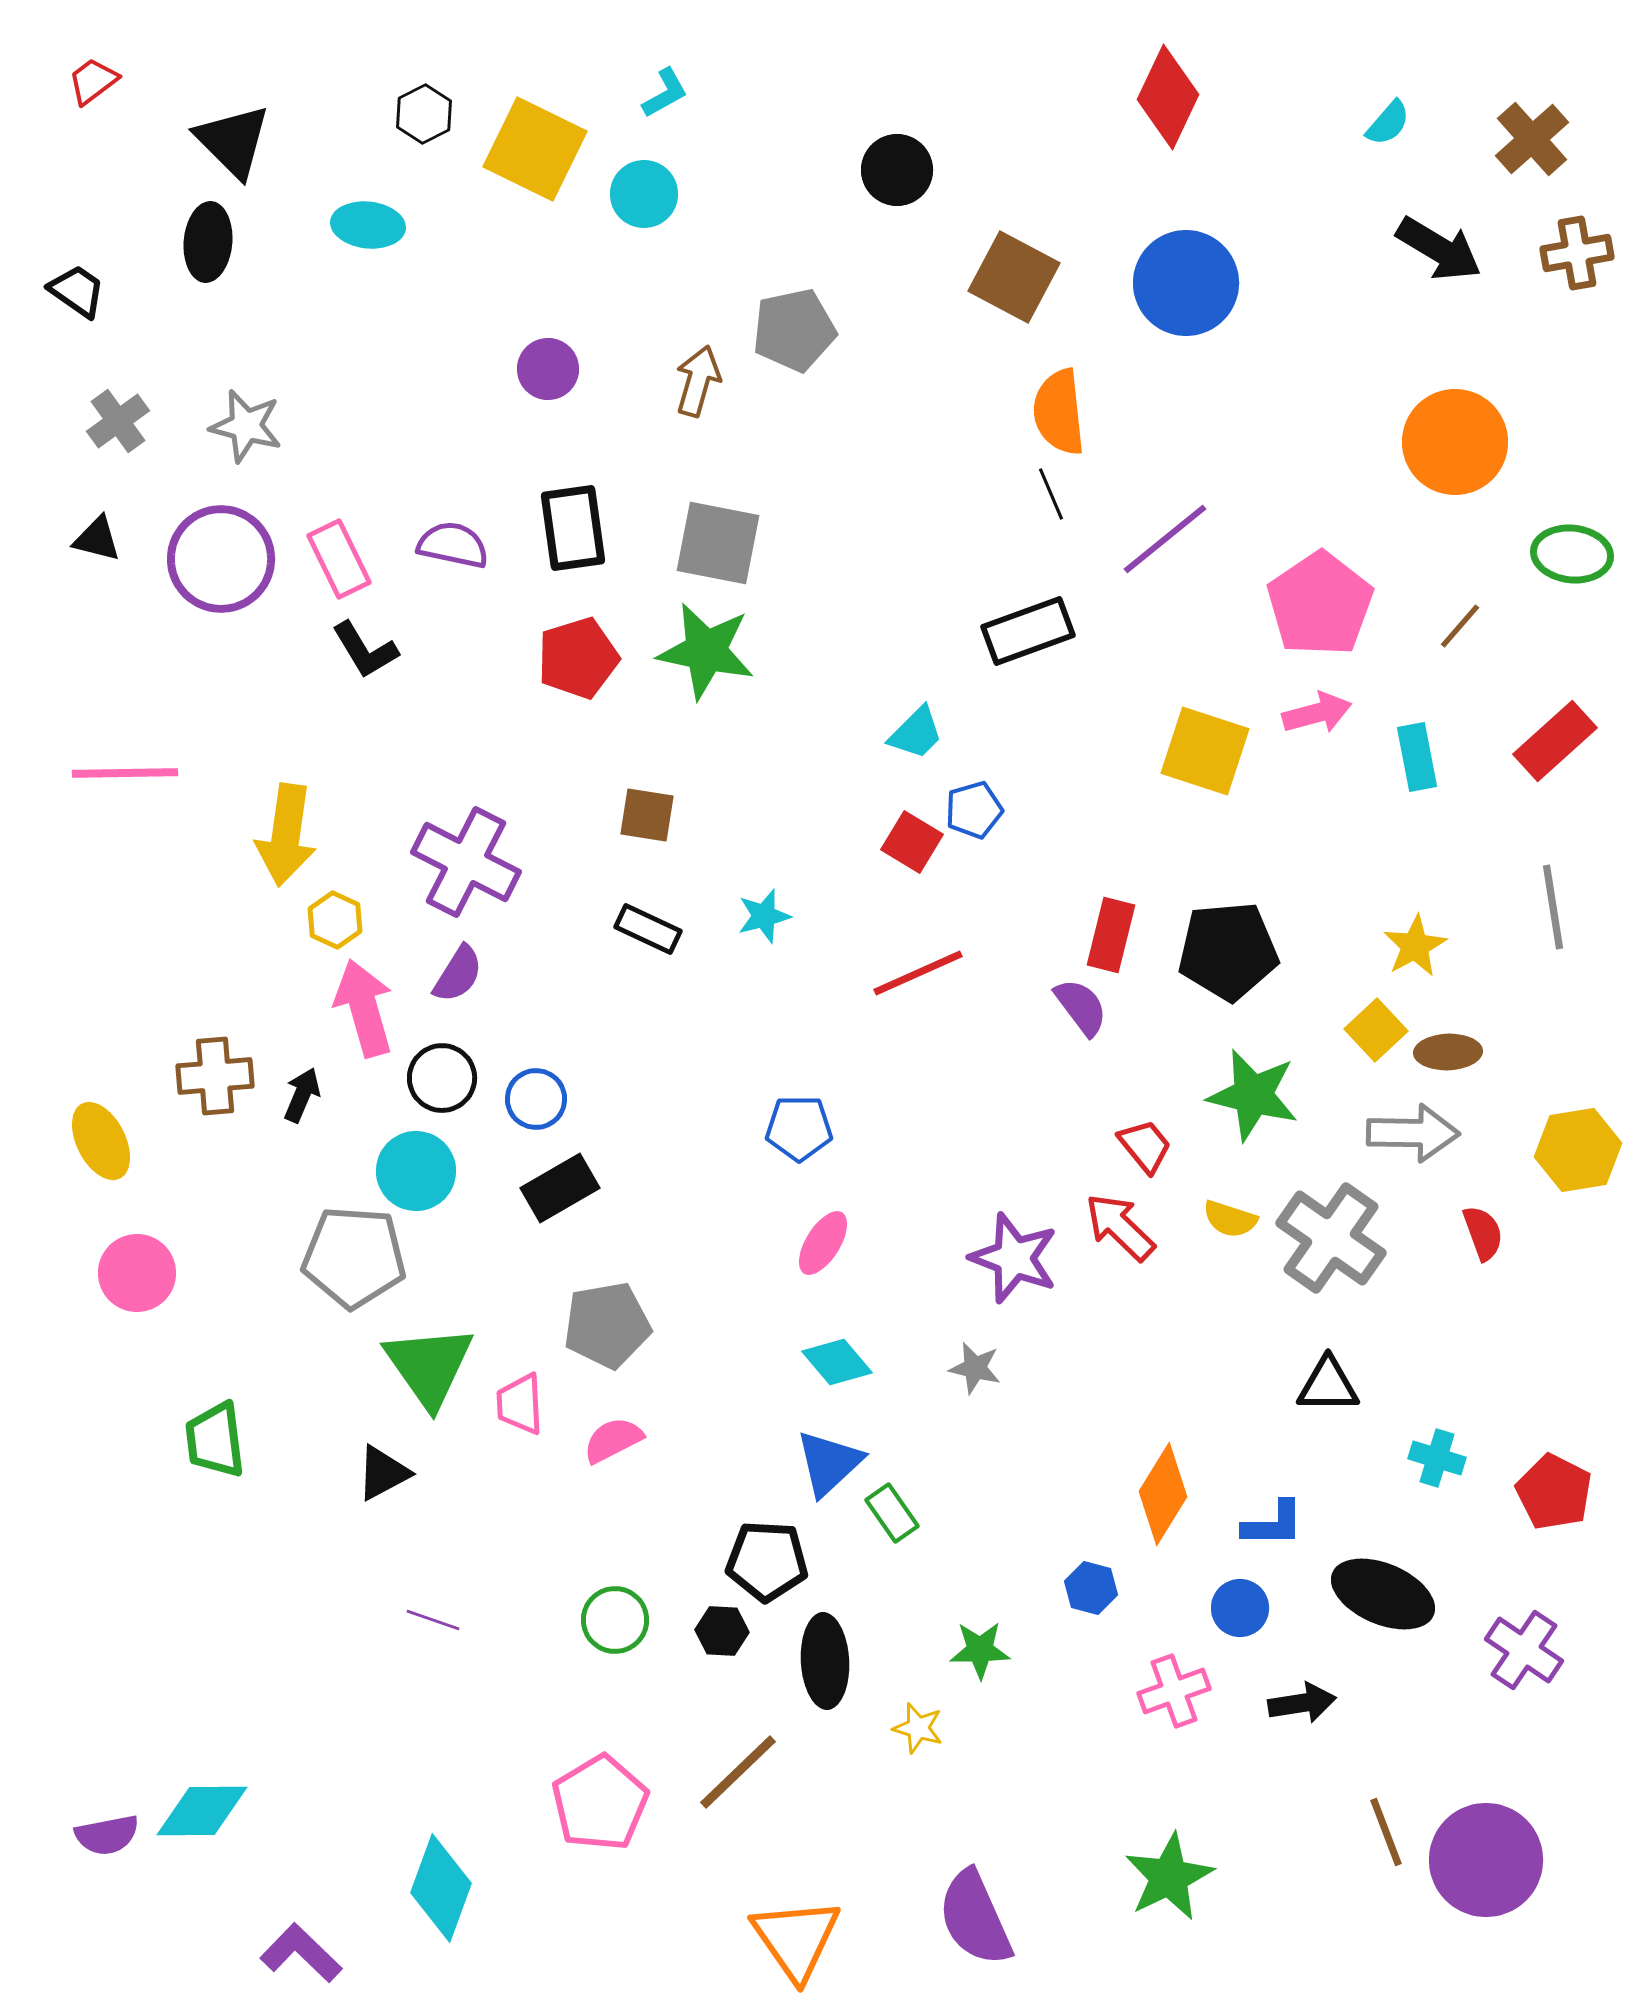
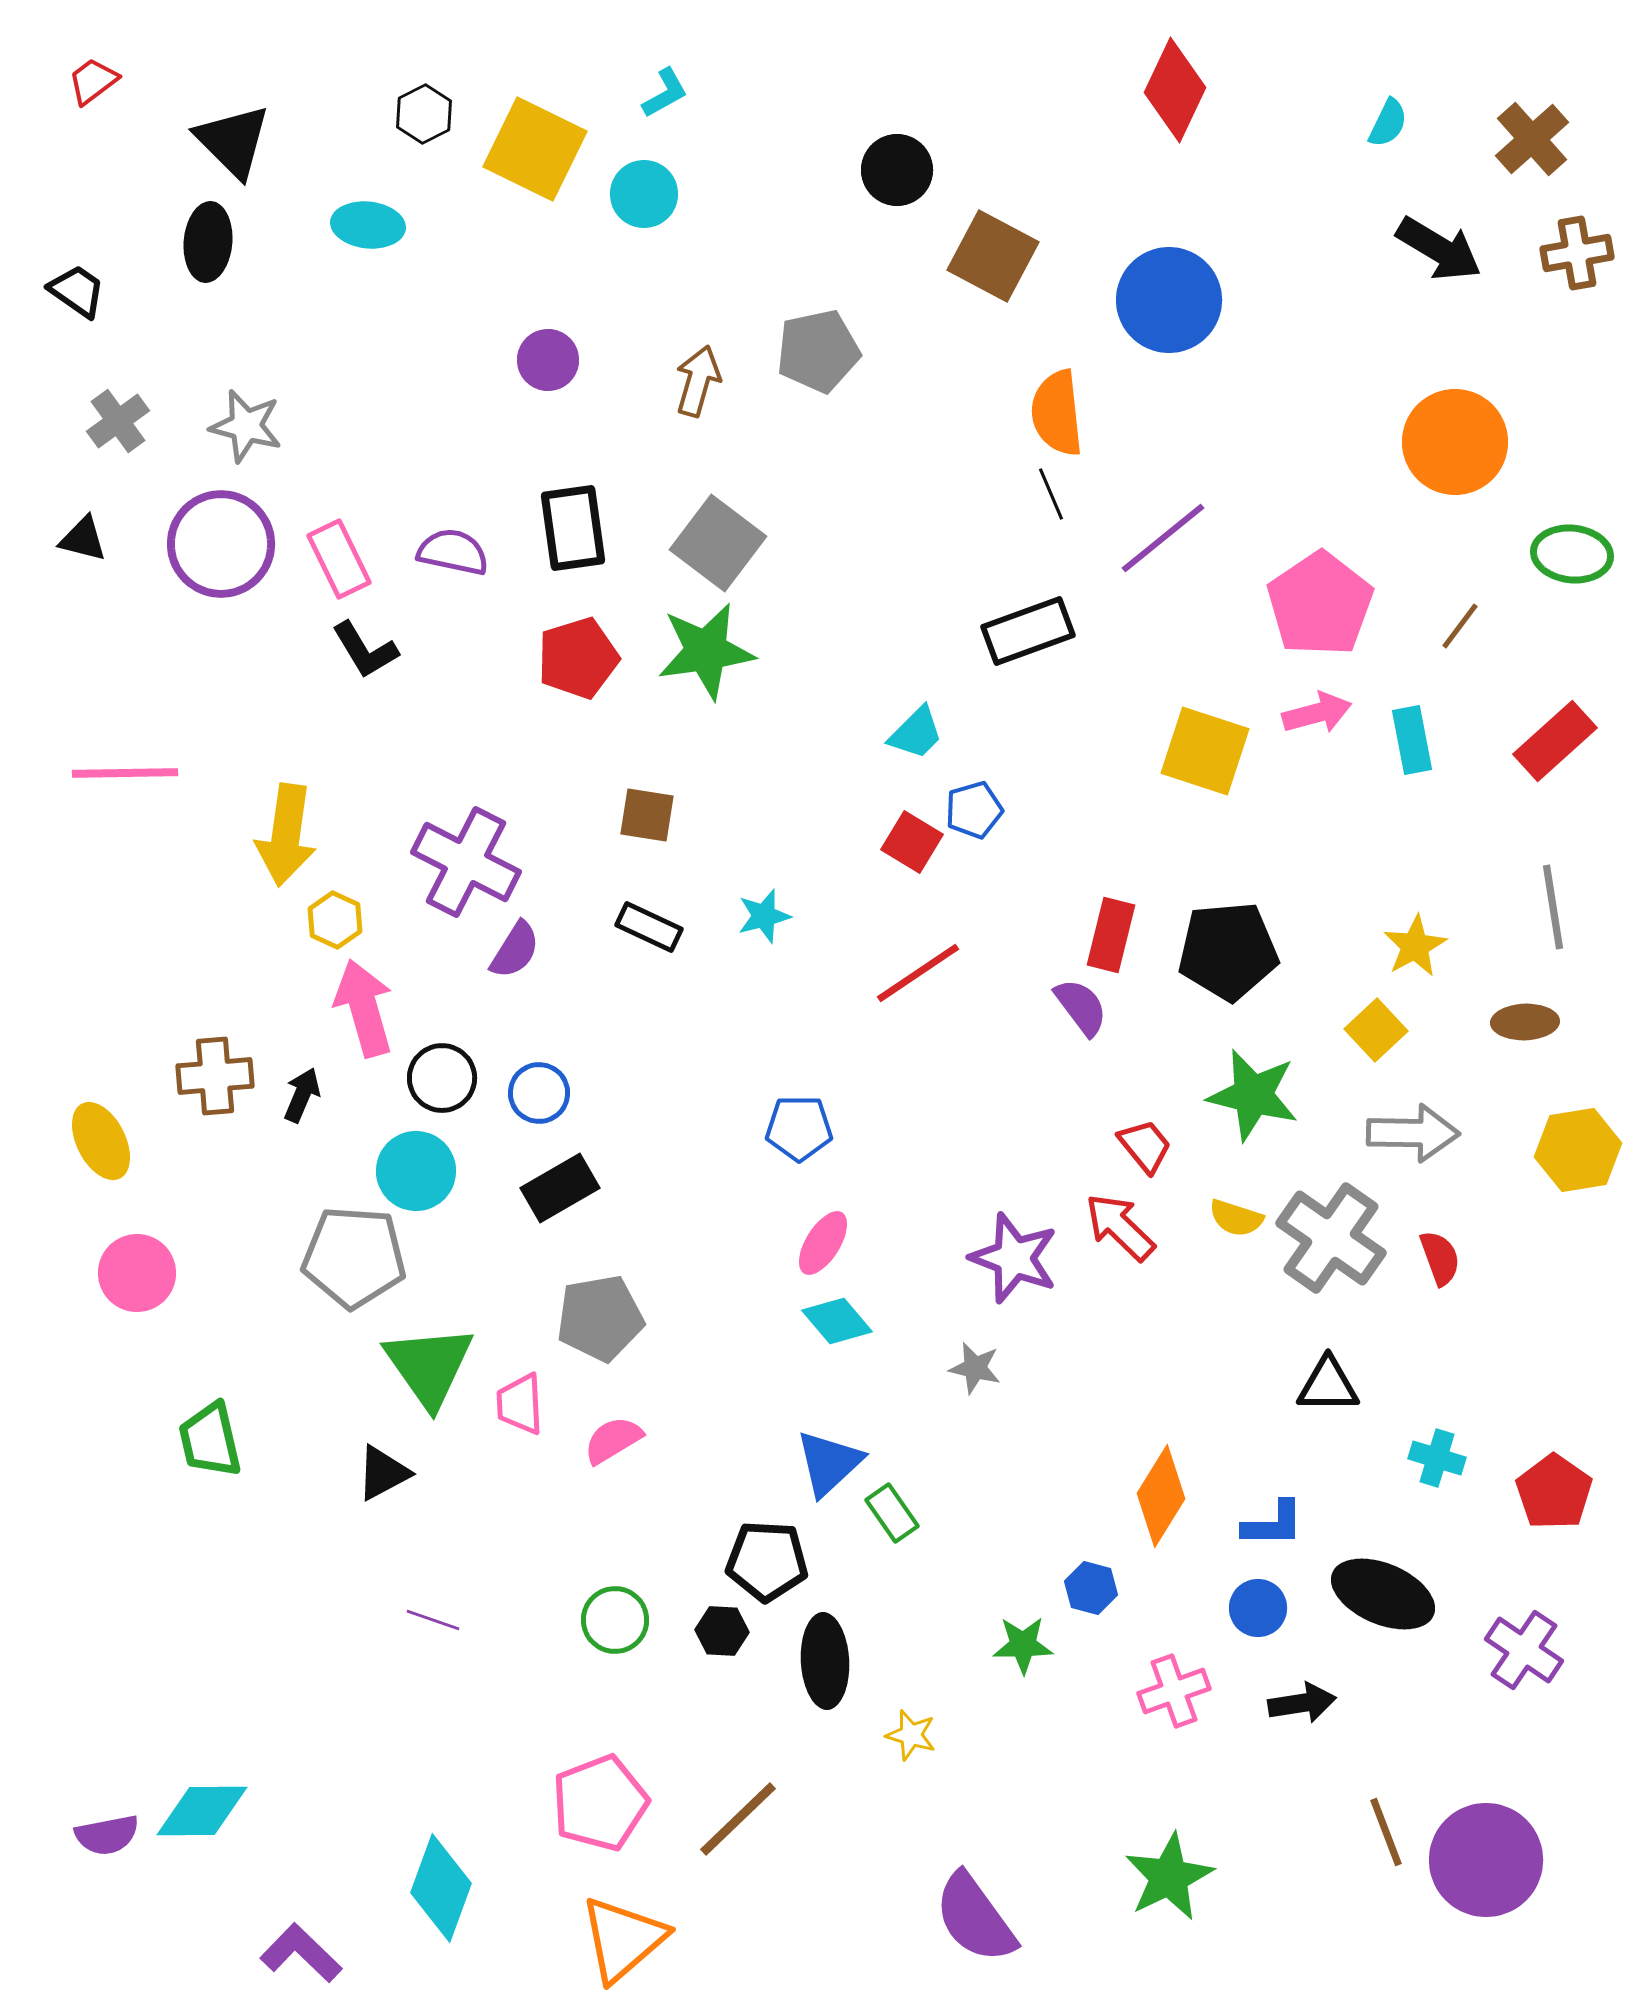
red diamond at (1168, 97): moved 7 px right, 7 px up
cyan semicircle at (1388, 123): rotated 15 degrees counterclockwise
brown square at (1014, 277): moved 21 px left, 21 px up
blue circle at (1186, 283): moved 17 px left, 17 px down
gray pentagon at (794, 330): moved 24 px right, 21 px down
purple circle at (548, 369): moved 9 px up
orange semicircle at (1059, 412): moved 2 px left, 1 px down
black triangle at (97, 539): moved 14 px left
purple line at (1165, 539): moved 2 px left, 1 px up
gray square at (718, 543): rotated 26 degrees clockwise
purple semicircle at (453, 545): moved 7 px down
purple circle at (221, 559): moved 15 px up
brown line at (1460, 626): rotated 4 degrees counterclockwise
green star at (706, 651): rotated 20 degrees counterclockwise
cyan rectangle at (1417, 757): moved 5 px left, 17 px up
black rectangle at (648, 929): moved 1 px right, 2 px up
red line at (918, 973): rotated 10 degrees counterclockwise
purple semicircle at (458, 974): moved 57 px right, 24 px up
brown ellipse at (1448, 1052): moved 77 px right, 30 px up
blue circle at (536, 1099): moved 3 px right, 6 px up
yellow semicircle at (1230, 1219): moved 6 px right, 1 px up
red semicircle at (1483, 1233): moved 43 px left, 25 px down
gray pentagon at (607, 1325): moved 7 px left, 7 px up
cyan diamond at (837, 1362): moved 41 px up
green trapezoid at (215, 1440): moved 5 px left; rotated 6 degrees counterclockwise
pink semicircle at (613, 1440): rotated 4 degrees counterclockwise
red pentagon at (1554, 1492): rotated 8 degrees clockwise
orange diamond at (1163, 1494): moved 2 px left, 2 px down
blue circle at (1240, 1608): moved 18 px right
green star at (980, 1650): moved 43 px right, 5 px up
yellow star at (918, 1728): moved 7 px left, 7 px down
brown line at (738, 1772): moved 47 px down
pink pentagon at (600, 1803): rotated 10 degrees clockwise
purple semicircle at (975, 1918): rotated 12 degrees counterclockwise
orange triangle at (796, 1939): moved 173 px left; rotated 24 degrees clockwise
